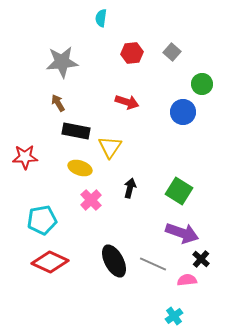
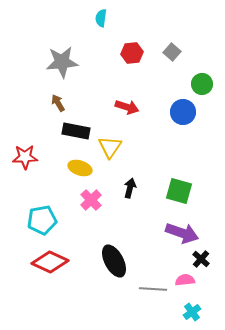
red arrow: moved 5 px down
green square: rotated 16 degrees counterclockwise
gray line: moved 25 px down; rotated 20 degrees counterclockwise
pink semicircle: moved 2 px left
cyan cross: moved 18 px right, 4 px up
